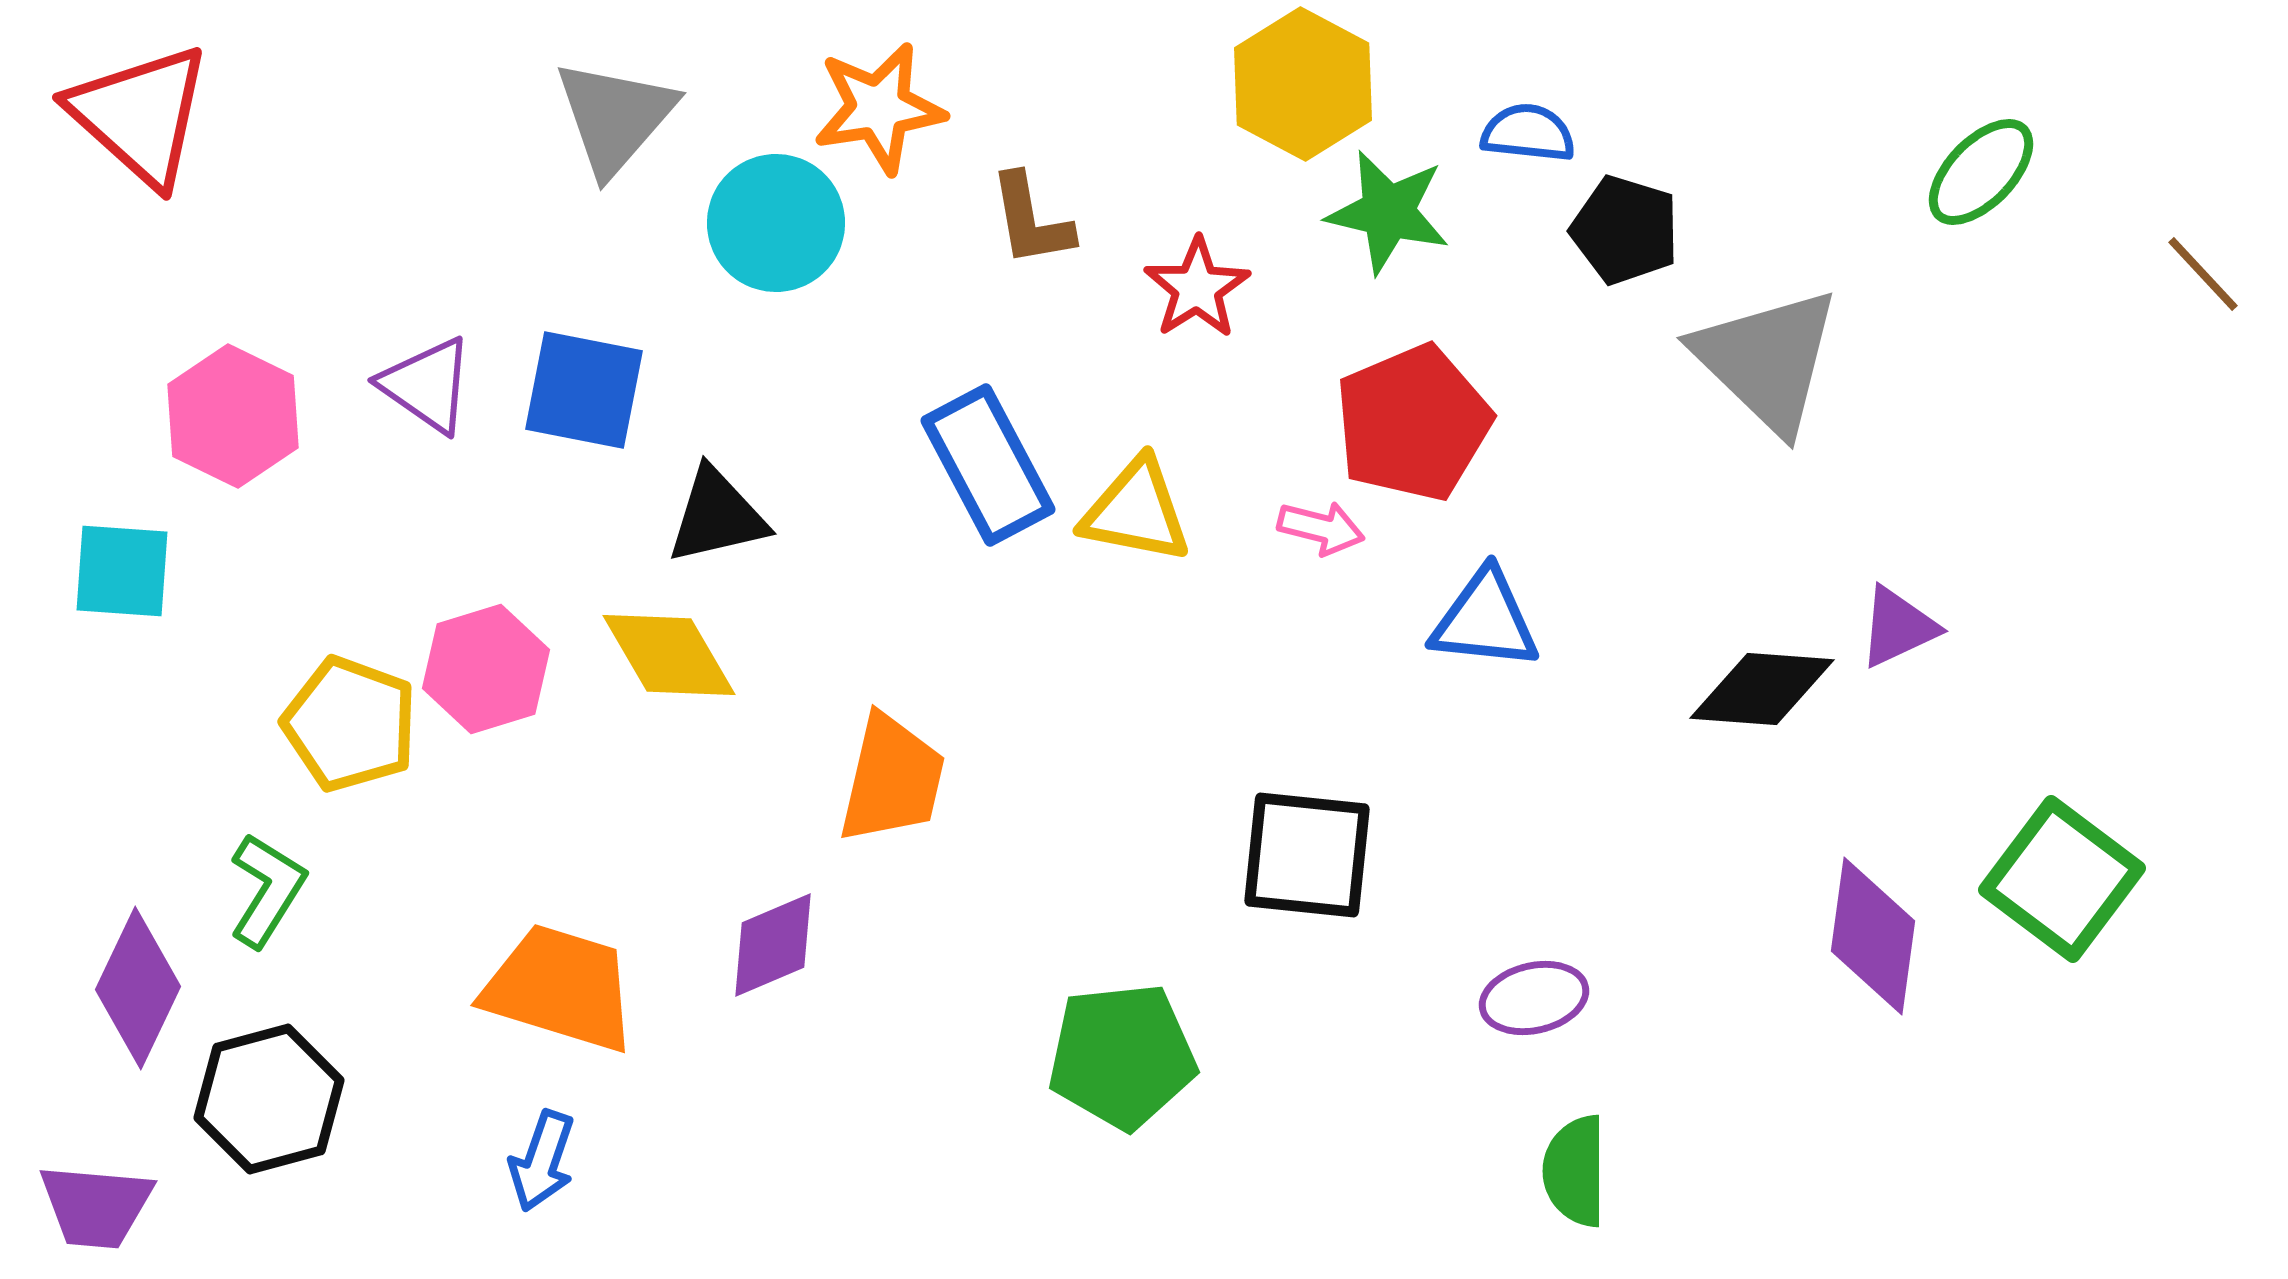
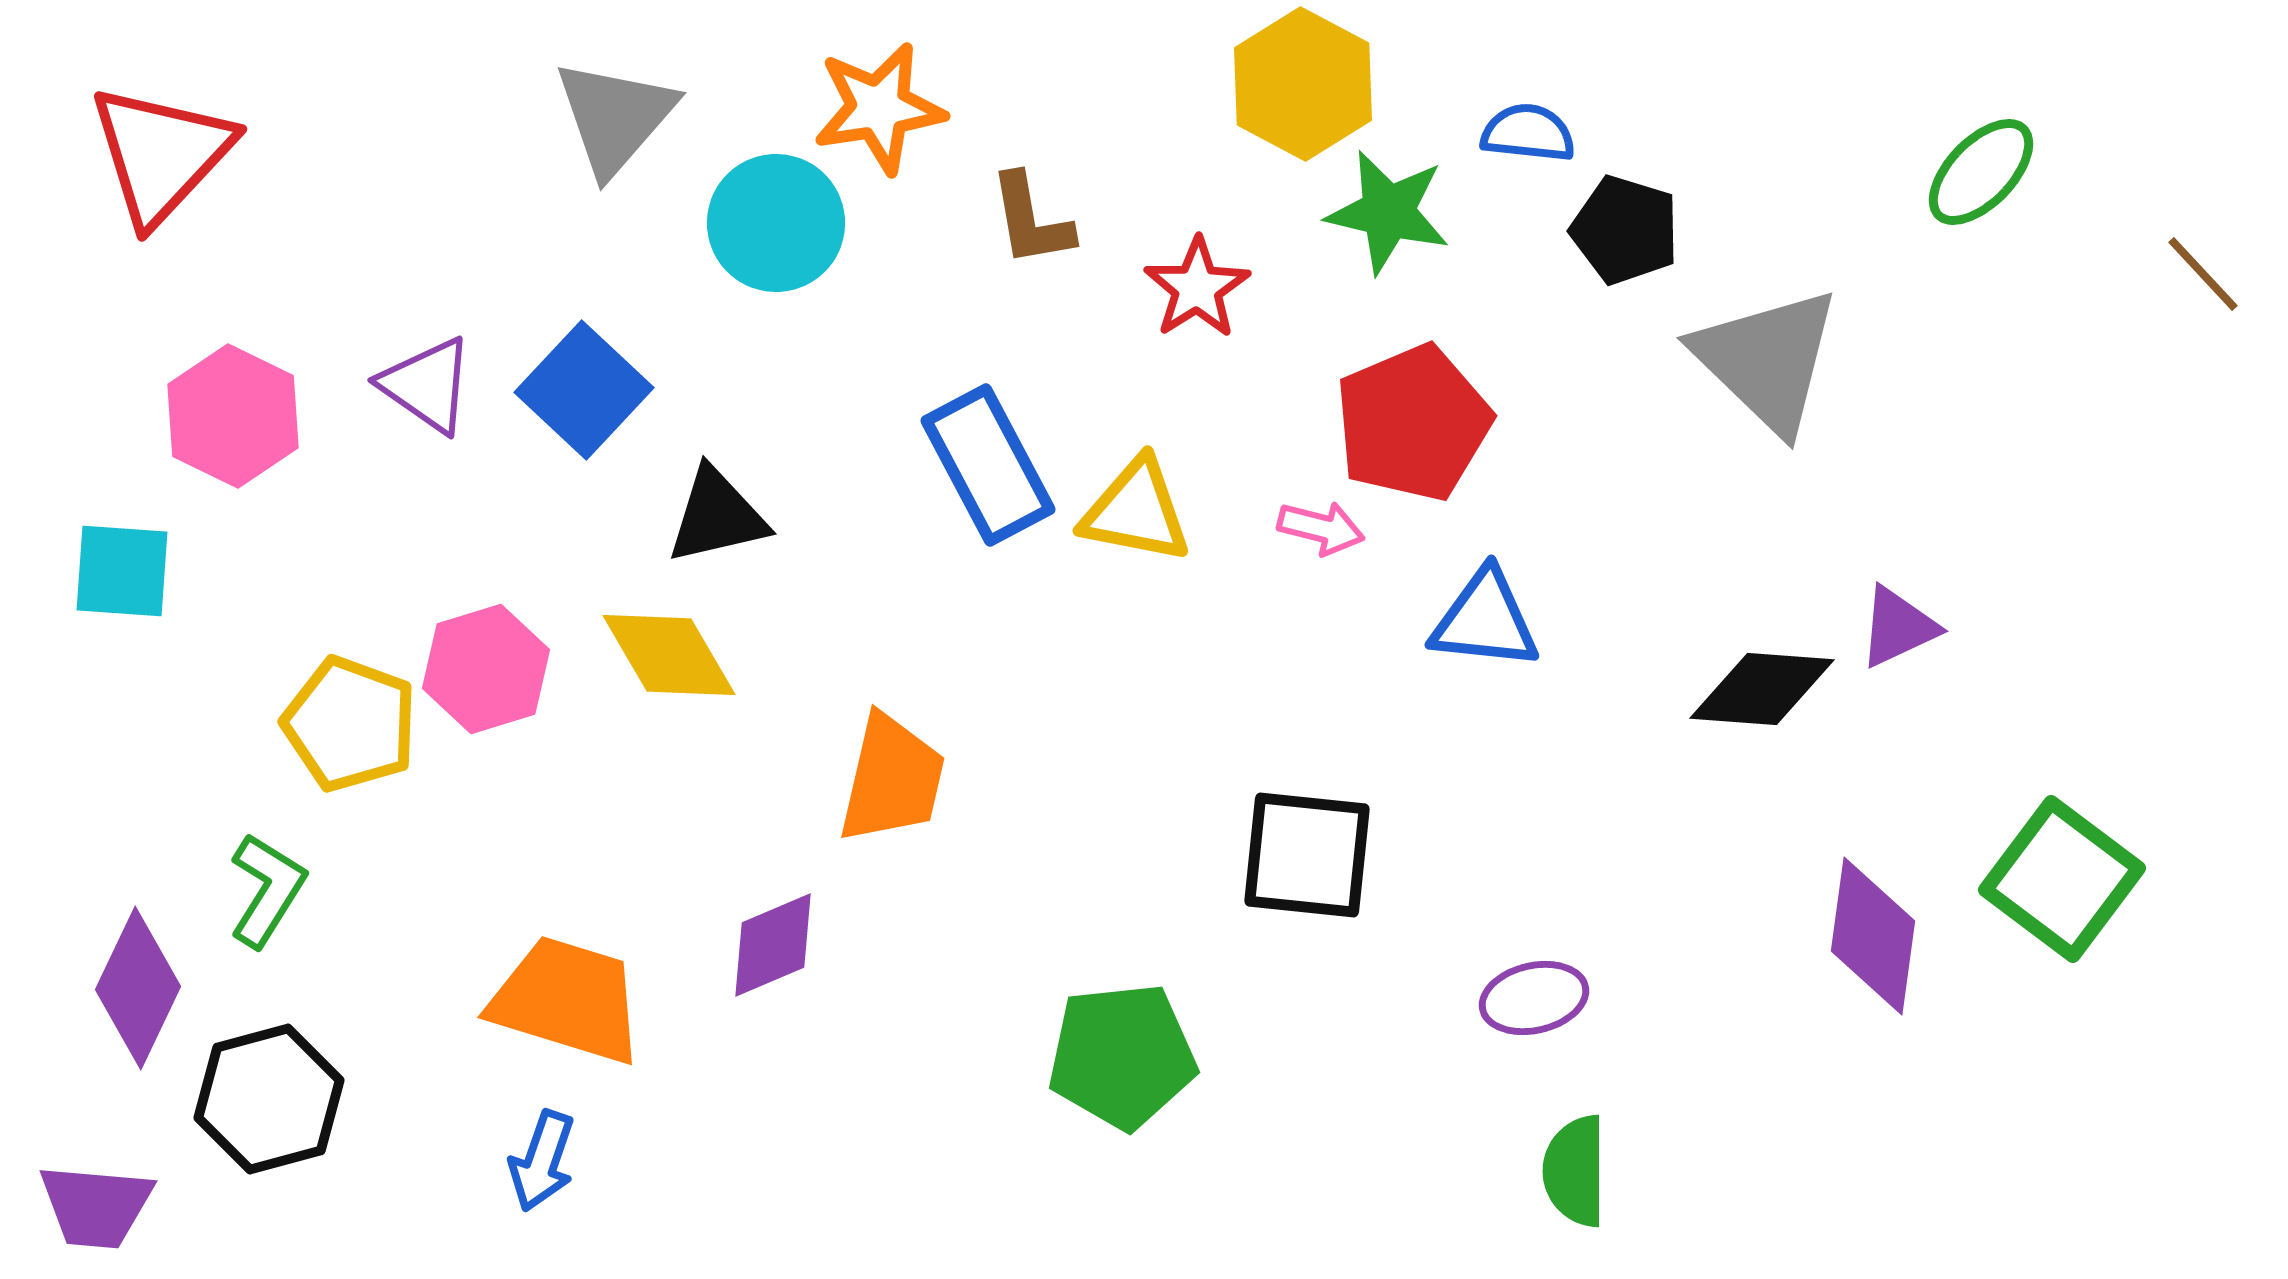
red triangle at (140, 115): moved 21 px right, 39 px down; rotated 31 degrees clockwise
blue square at (584, 390): rotated 32 degrees clockwise
orange trapezoid at (560, 988): moved 7 px right, 12 px down
